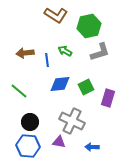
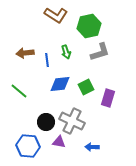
green arrow: moved 1 px right, 1 px down; rotated 136 degrees counterclockwise
black circle: moved 16 px right
